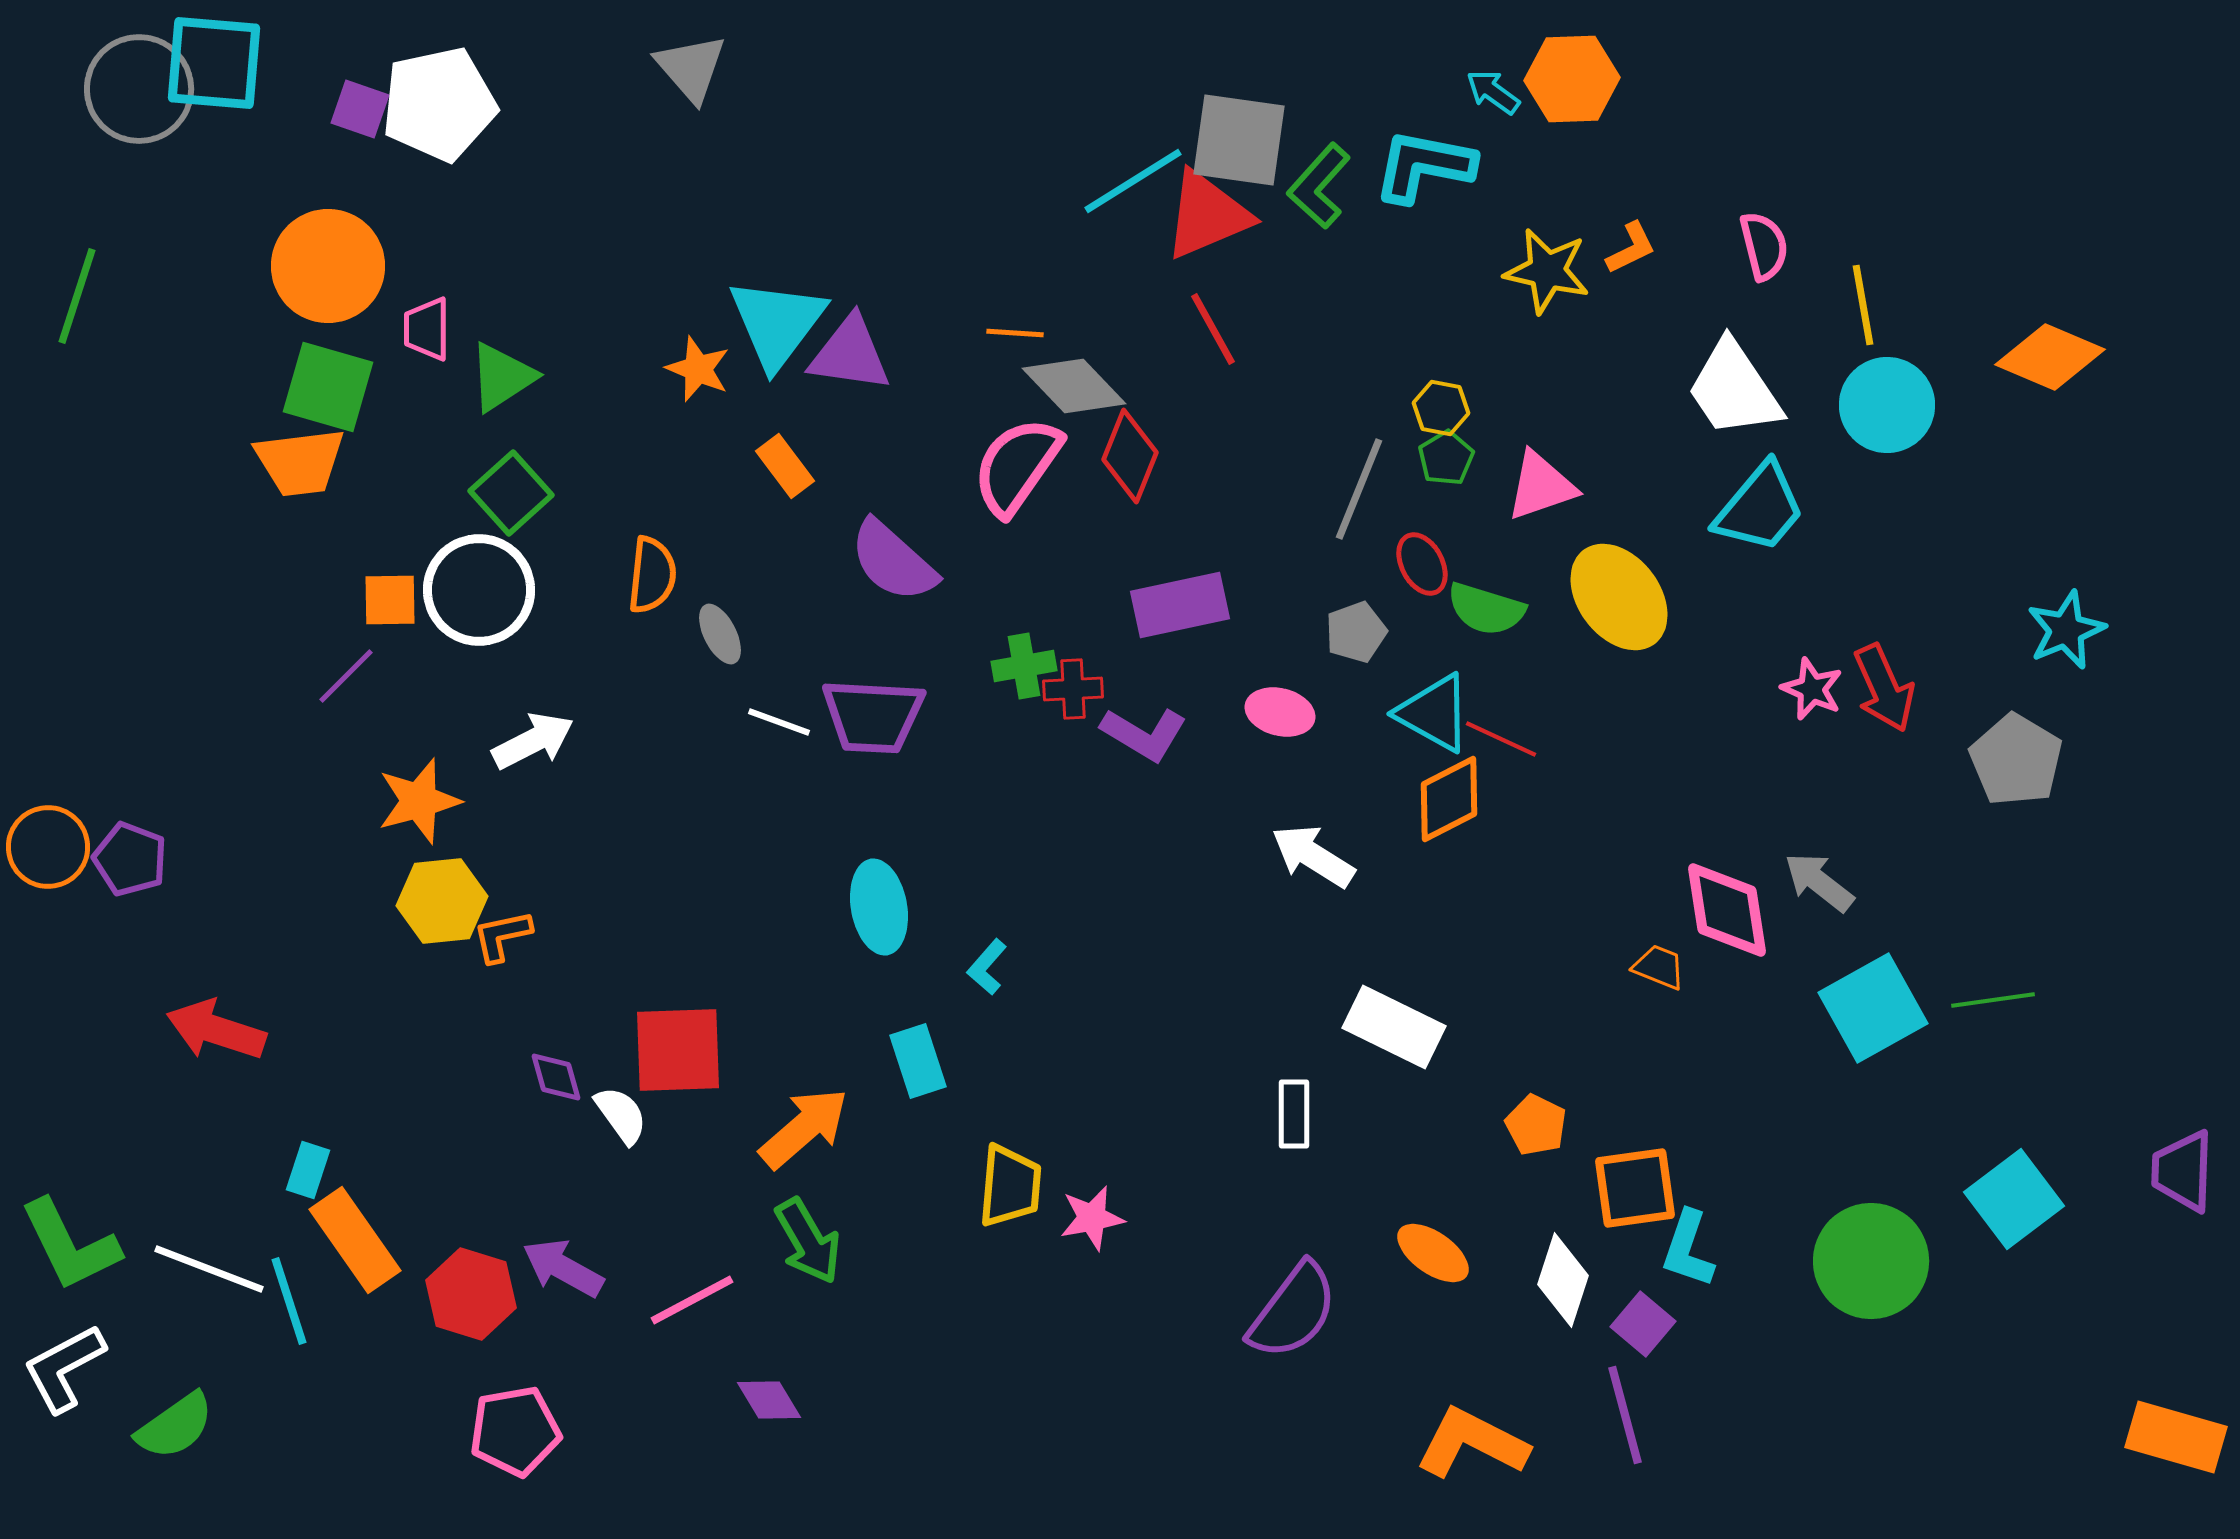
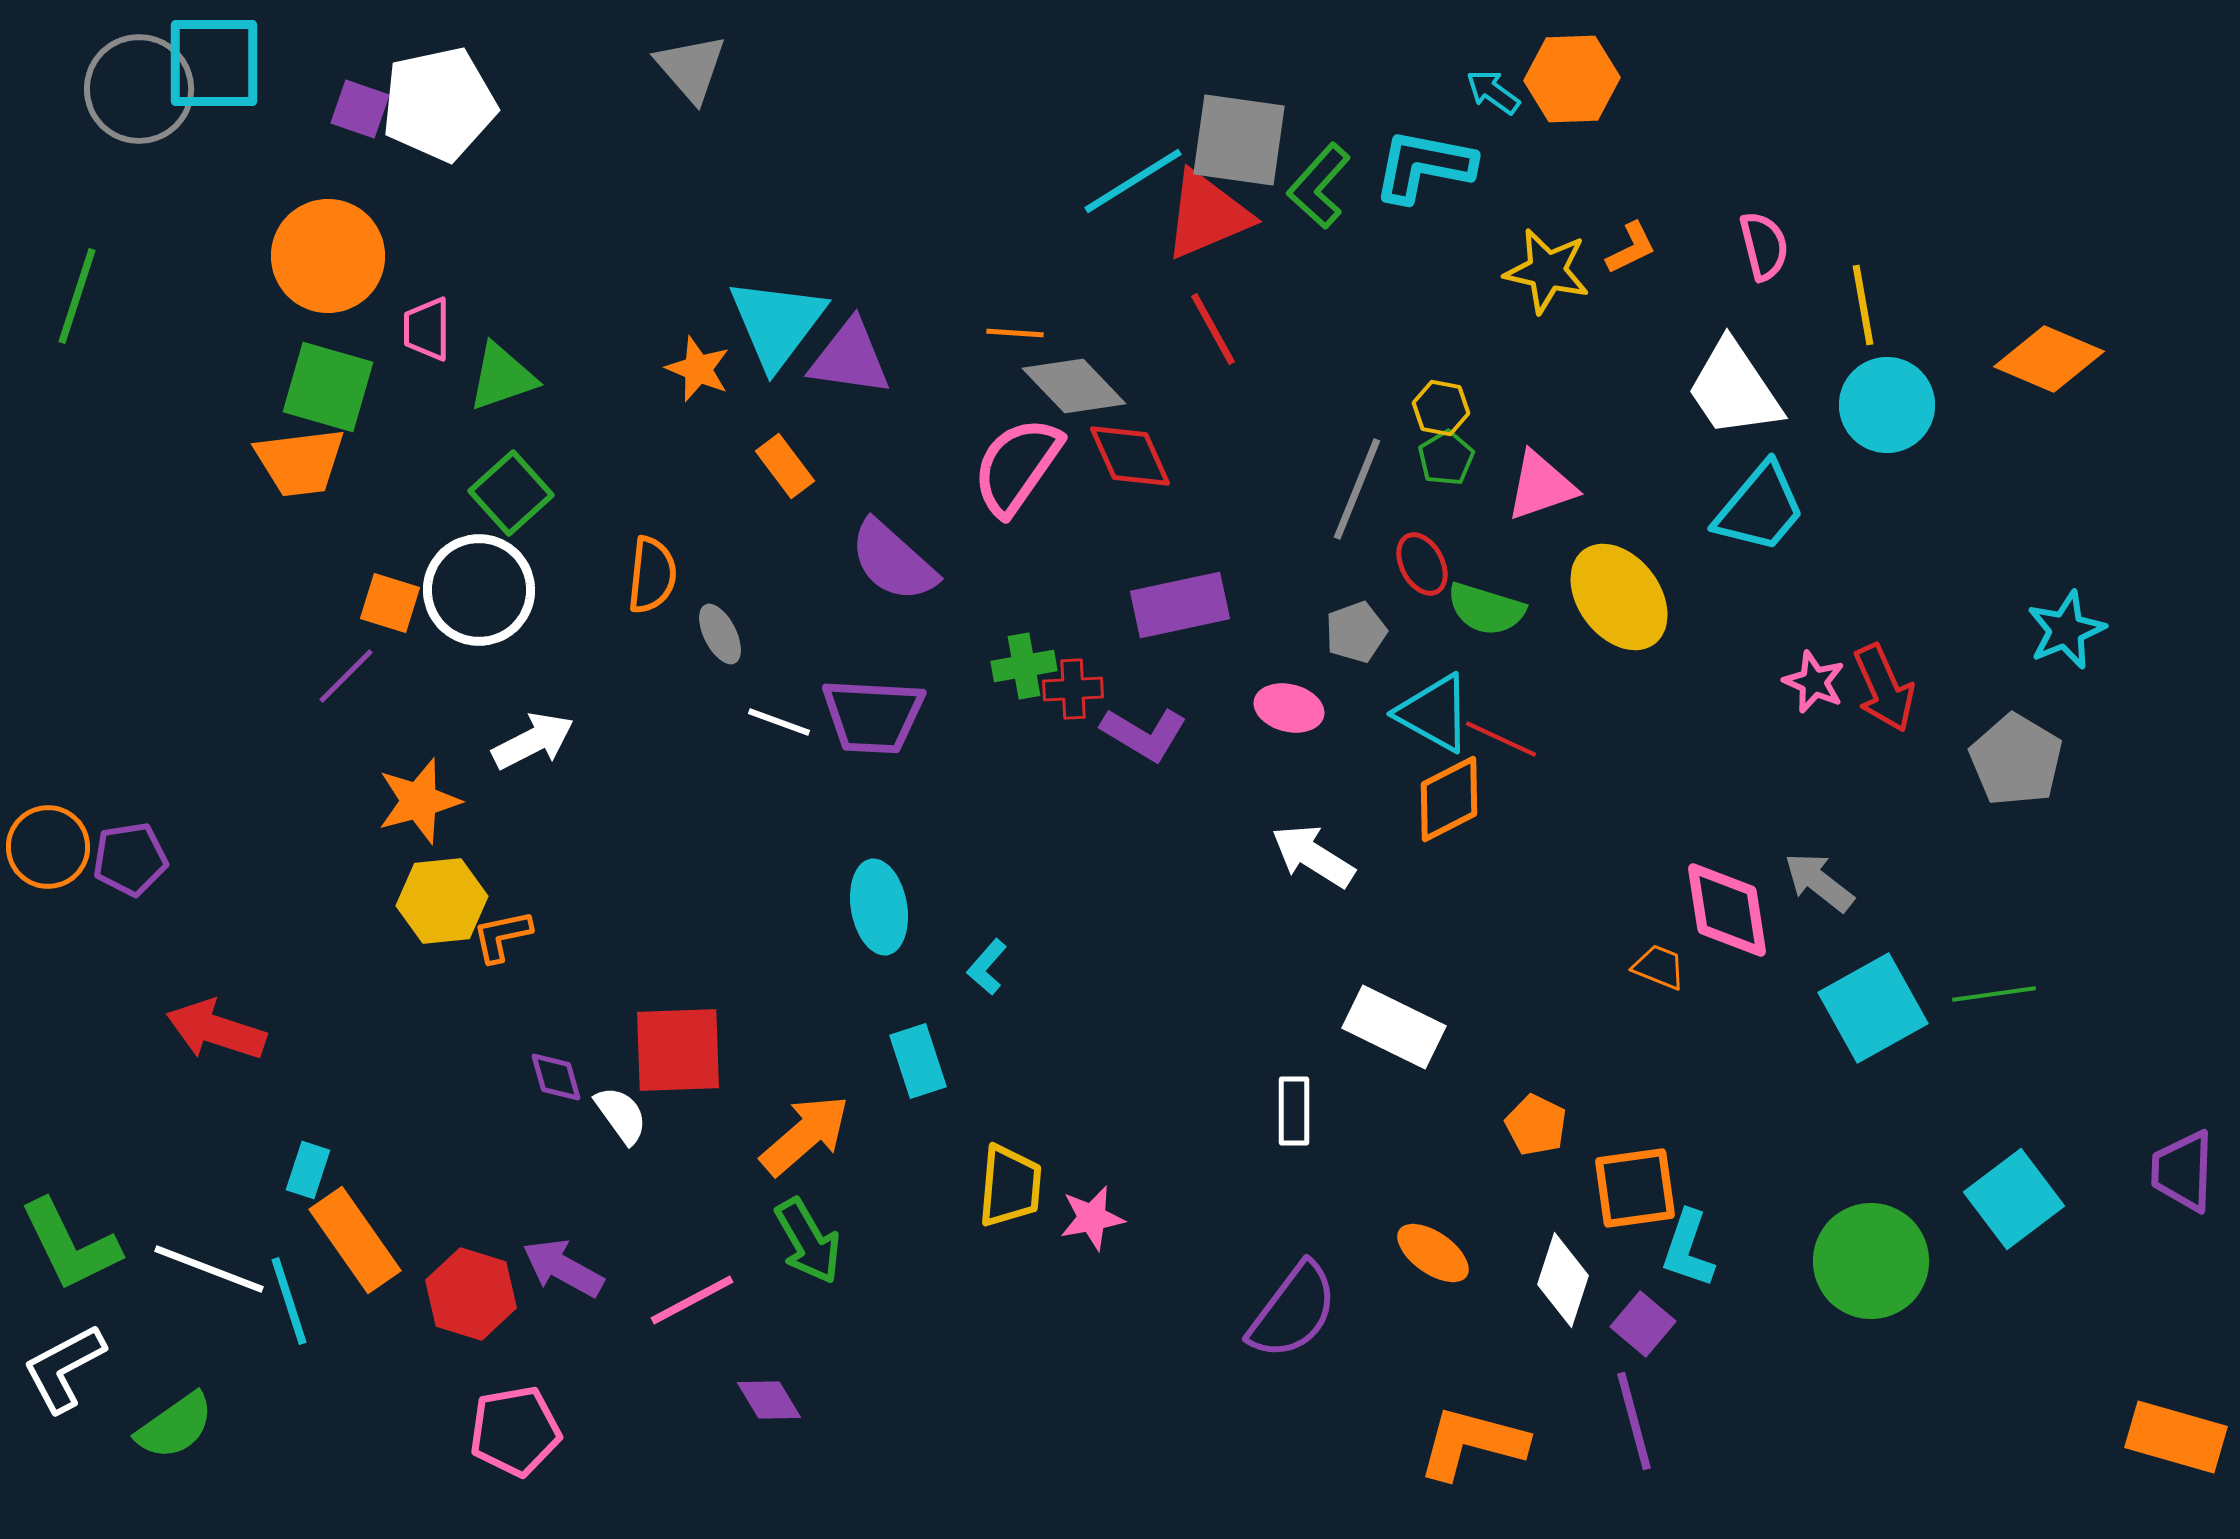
cyan square at (214, 63): rotated 5 degrees counterclockwise
orange circle at (328, 266): moved 10 px up
purple triangle at (850, 354): moved 4 px down
orange diamond at (2050, 357): moved 1 px left, 2 px down
green triangle at (502, 377): rotated 14 degrees clockwise
red diamond at (1130, 456): rotated 46 degrees counterclockwise
gray line at (1359, 489): moved 2 px left
orange square at (390, 600): moved 3 px down; rotated 18 degrees clockwise
pink star at (1812, 689): moved 2 px right, 7 px up
pink ellipse at (1280, 712): moved 9 px right, 4 px up
purple pentagon at (130, 859): rotated 30 degrees counterclockwise
green line at (1993, 1000): moved 1 px right, 6 px up
white rectangle at (1294, 1114): moved 3 px up
orange arrow at (804, 1128): moved 1 px right, 7 px down
purple line at (1625, 1415): moved 9 px right, 6 px down
orange L-shape at (1472, 1443): rotated 12 degrees counterclockwise
